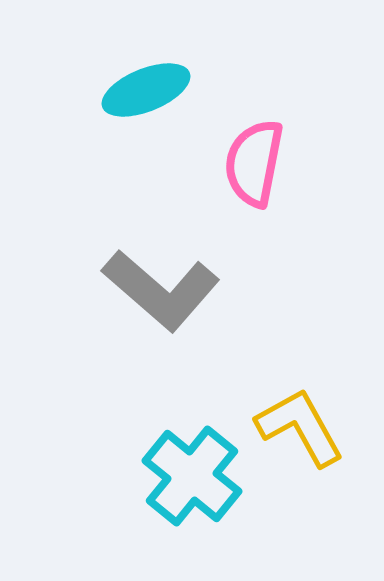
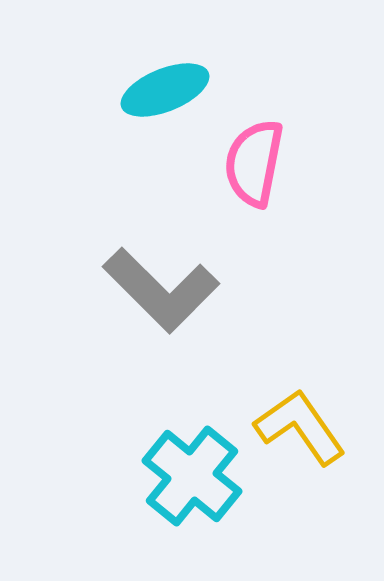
cyan ellipse: moved 19 px right
gray L-shape: rotated 4 degrees clockwise
yellow L-shape: rotated 6 degrees counterclockwise
